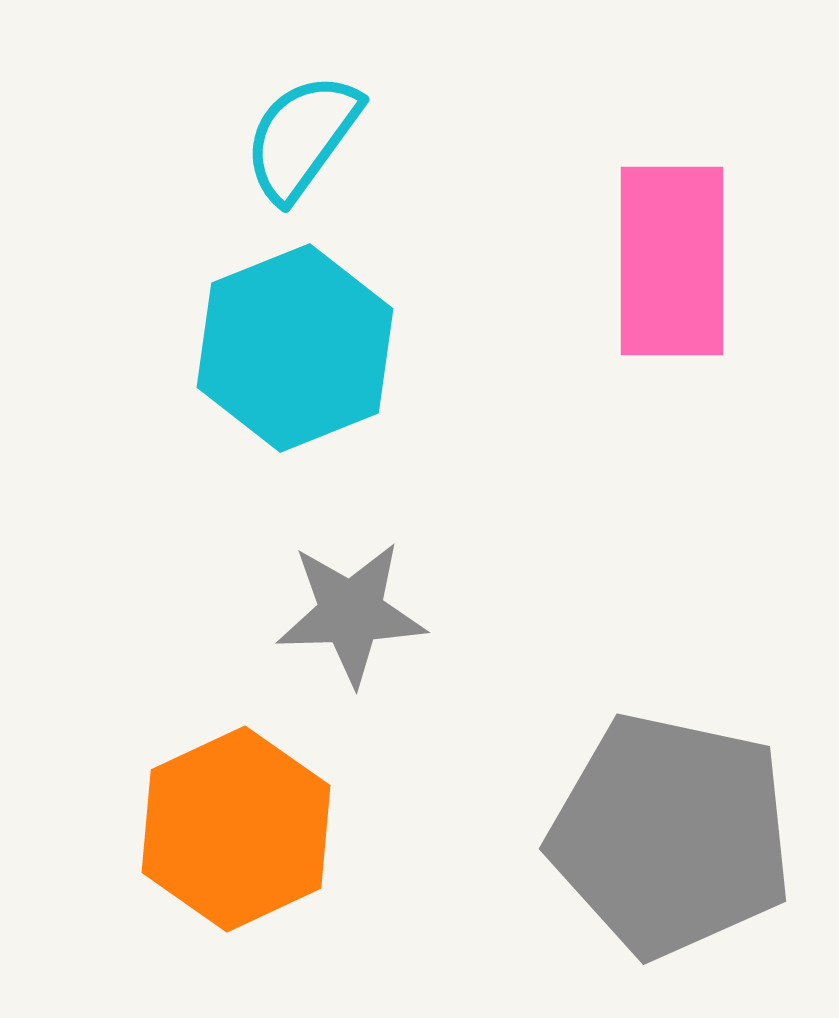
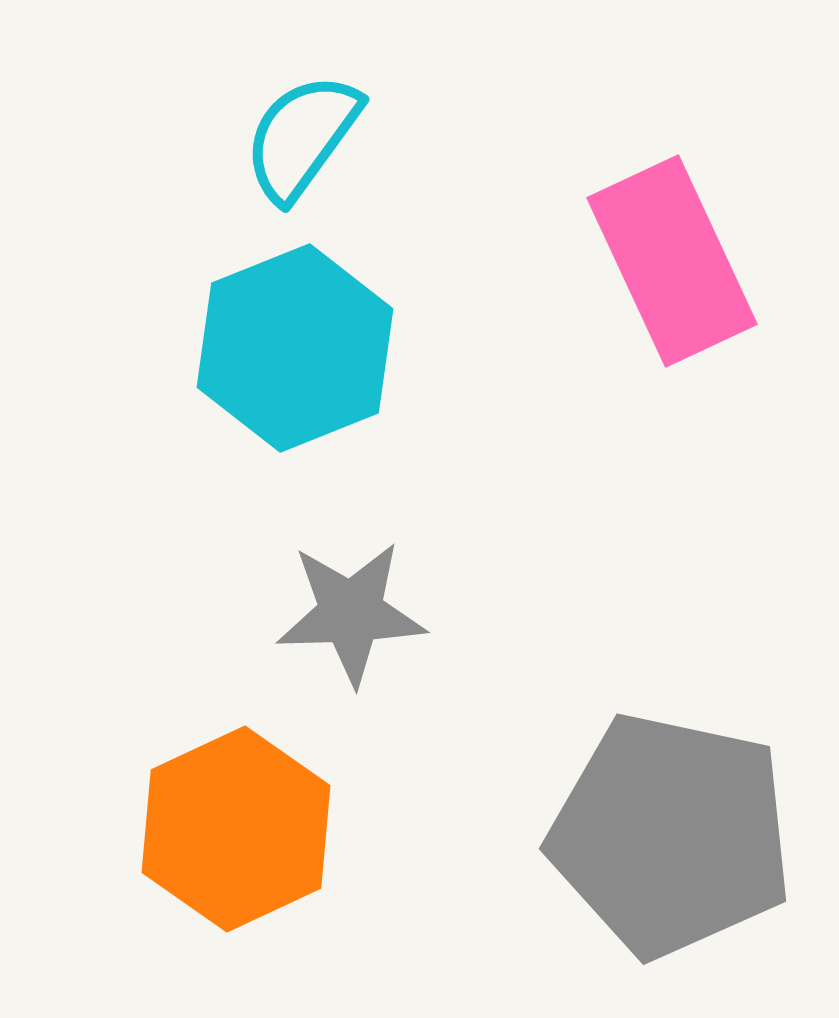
pink rectangle: rotated 25 degrees counterclockwise
